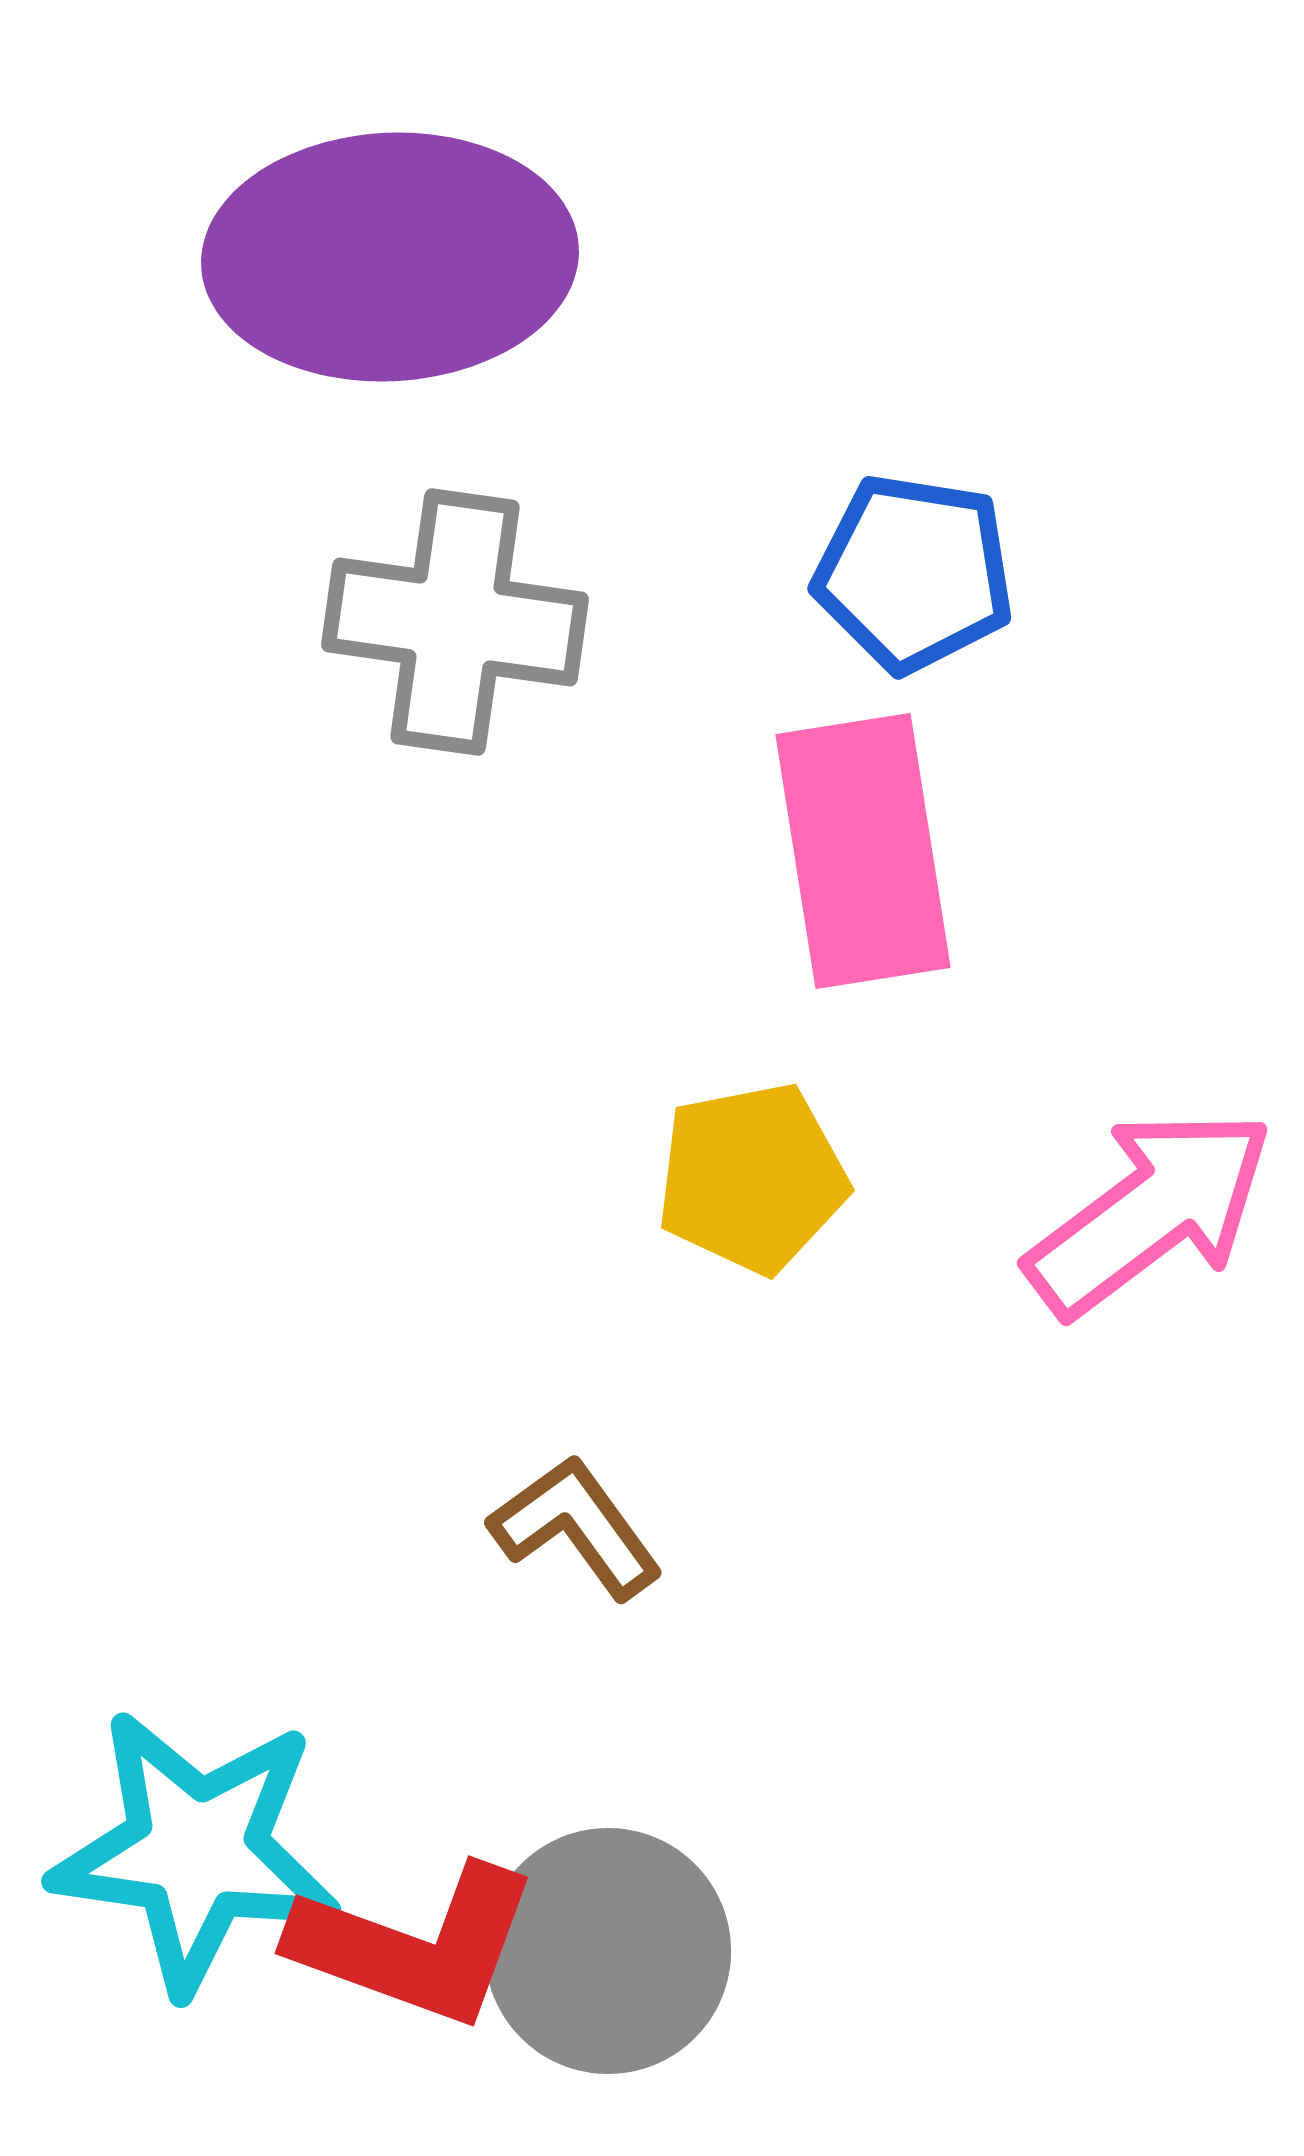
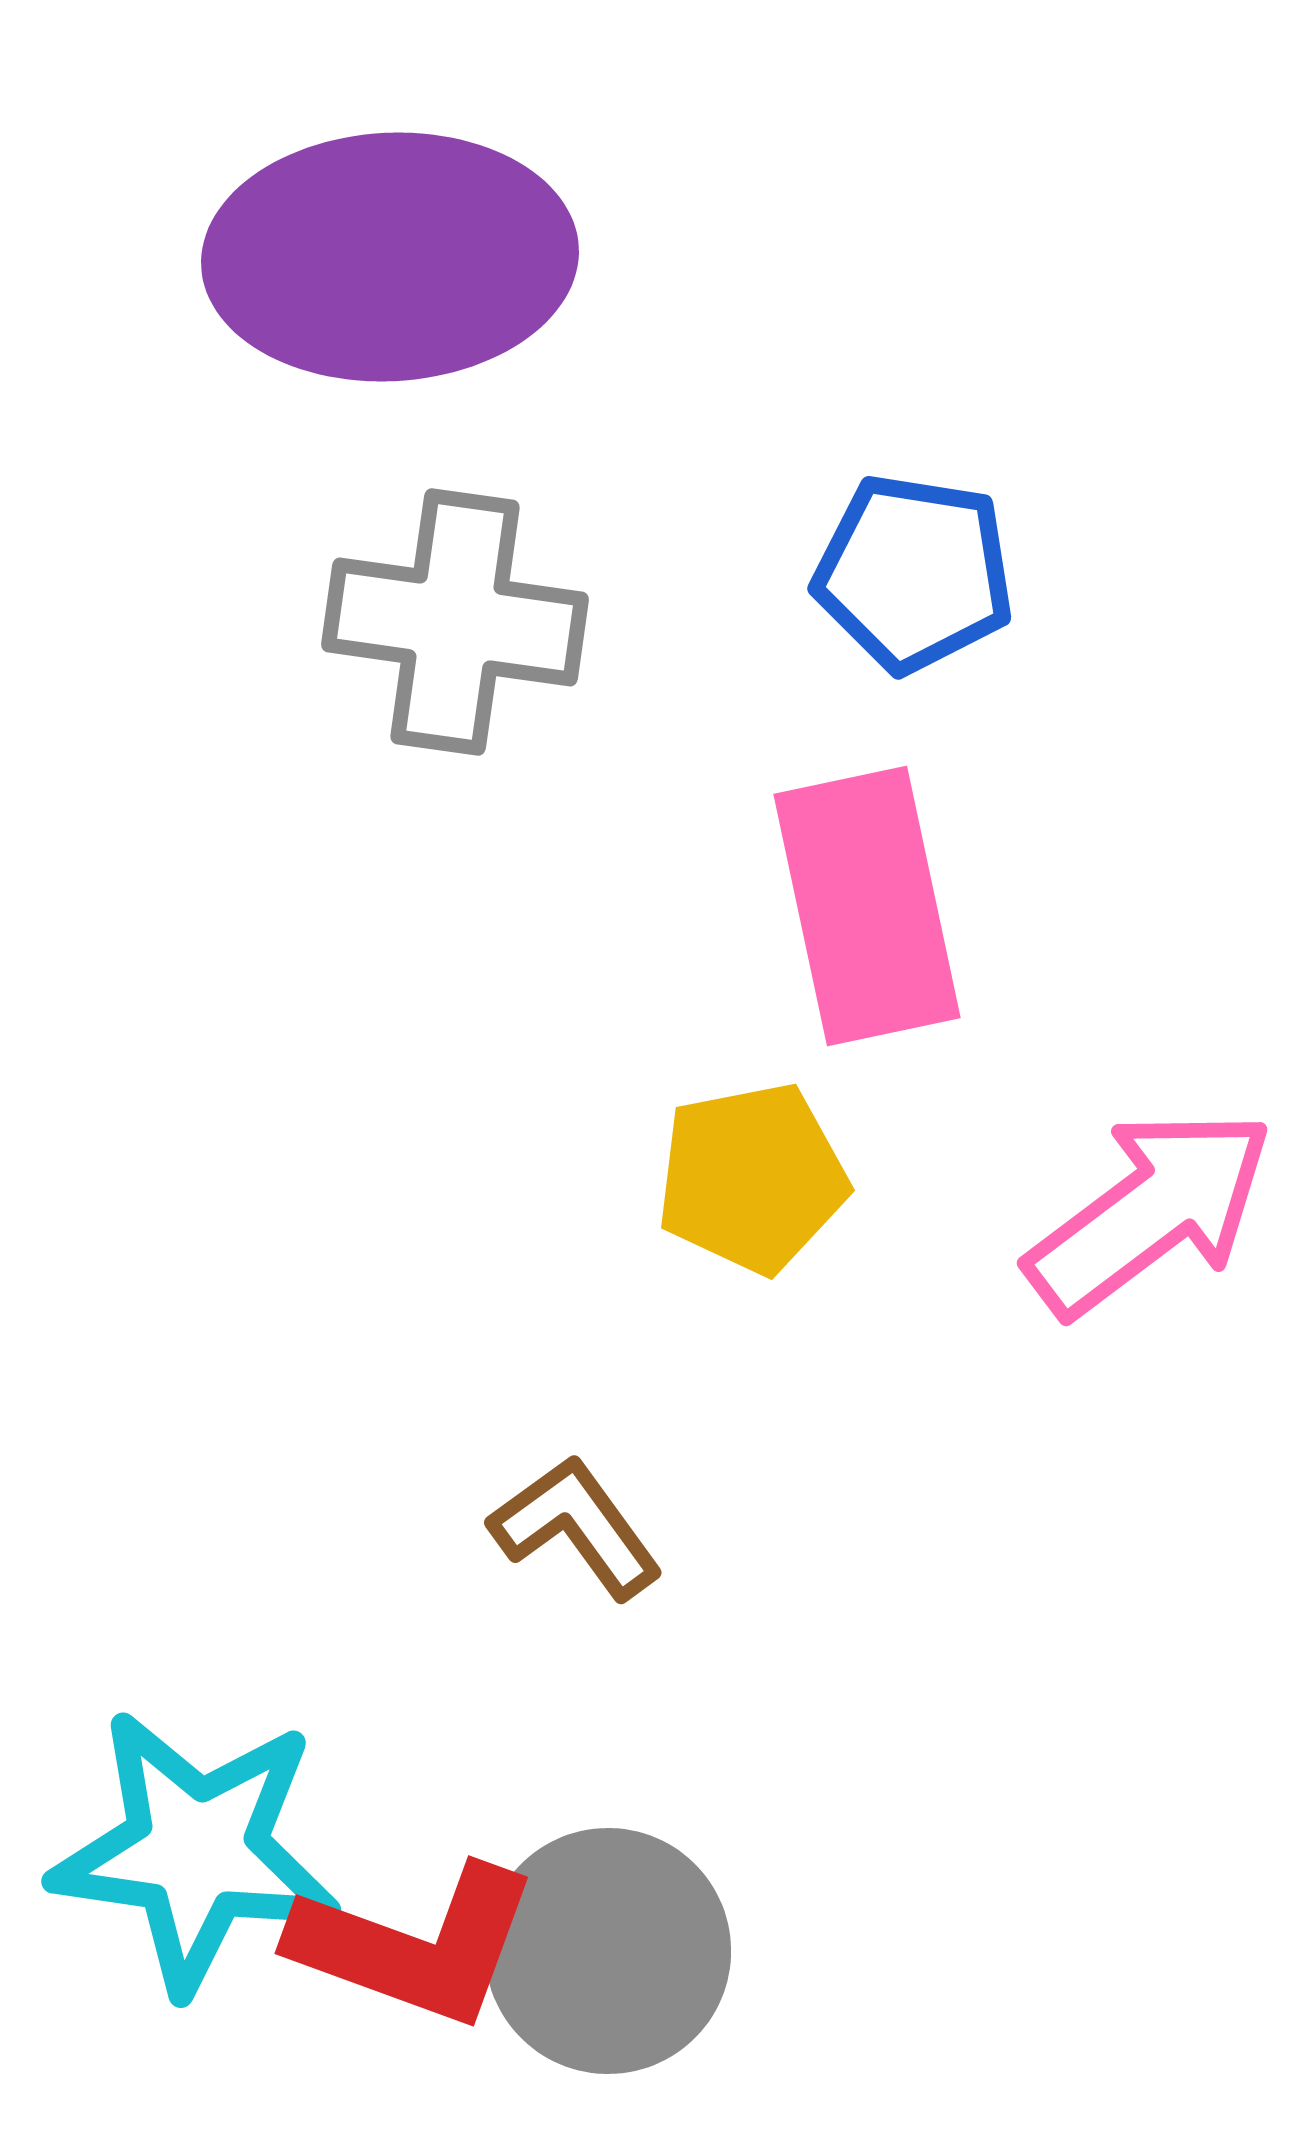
pink rectangle: moved 4 px right, 55 px down; rotated 3 degrees counterclockwise
